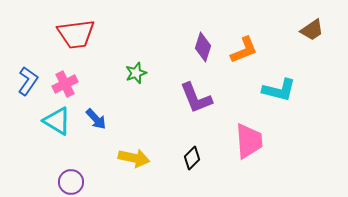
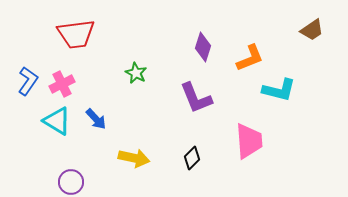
orange L-shape: moved 6 px right, 8 px down
green star: rotated 25 degrees counterclockwise
pink cross: moved 3 px left
